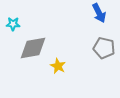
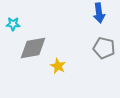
blue arrow: rotated 18 degrees clockwise
